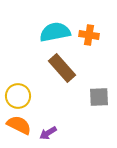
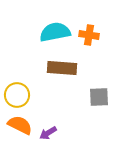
brown rectangle: rotated 44 degrees counterclockwise
yellow circle: moved 1 px left, 1 px up
orange semicircle: moved 1 px right
